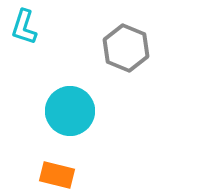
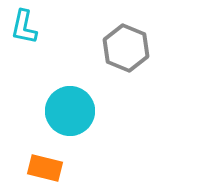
cyan L-shape: rotated 6 degrees counterclockwise
orange rectangle: moved 12 px left, 7 px up
